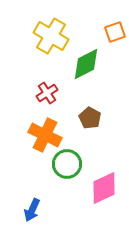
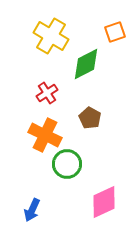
pink diamond: moved 14 px down
